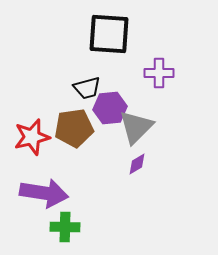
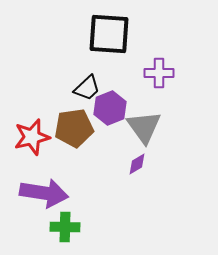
black trapezoid: rotated 28 degrees counterclockwise
purple hexagon: rotated 16 degrees counterclockwise
gray triangle: moved 8 px right; rotated 21 degrees counterclockwise
